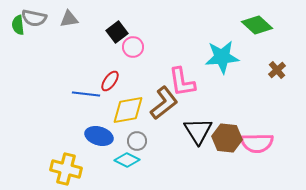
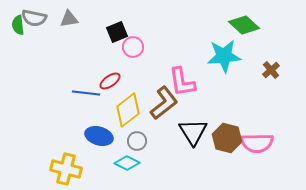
green diamond: moved 13 px left
black square: rotated 15 degrees clockwise
cyan star: moved 2 px right, 1 px up
brown cross: moved 6 px left
red ellipse: rotated 20 degrees clockwise
blue line: moved 1 px up
yellow diamond: rotated 28 degrees counterclockwise
black triangle: moved 5 px left, 1 px down
brown hexagon: rotated 8 degrees clockwise
cyan diamond: moved 3 px down
